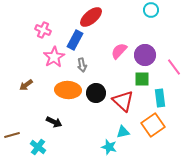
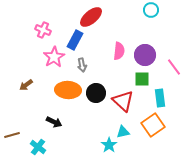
pink semicircle: rotated 144 degrees clockwise
cyan star: moved 2 px up; rotated 21 degrees clockwise
